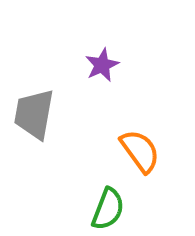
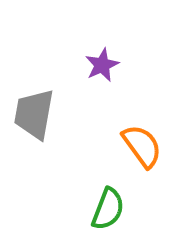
orange semicircle: moved 2 px right, 5 px up
